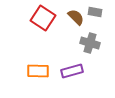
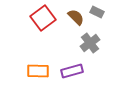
gray rectangle: moved 2 px right; rotated 16 degrees clockwise
red square: rotated 20 degrees clockwise
gray cross: rotated 36 degrees clockwise
